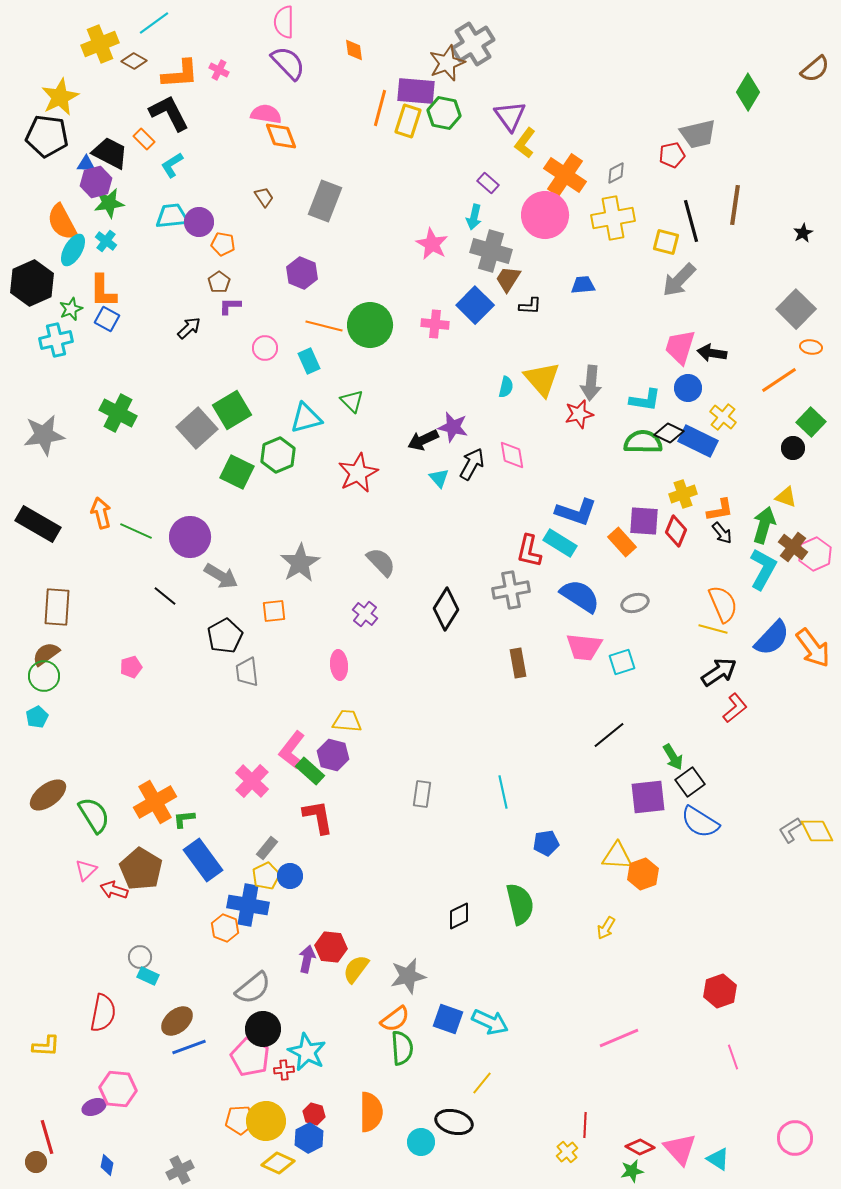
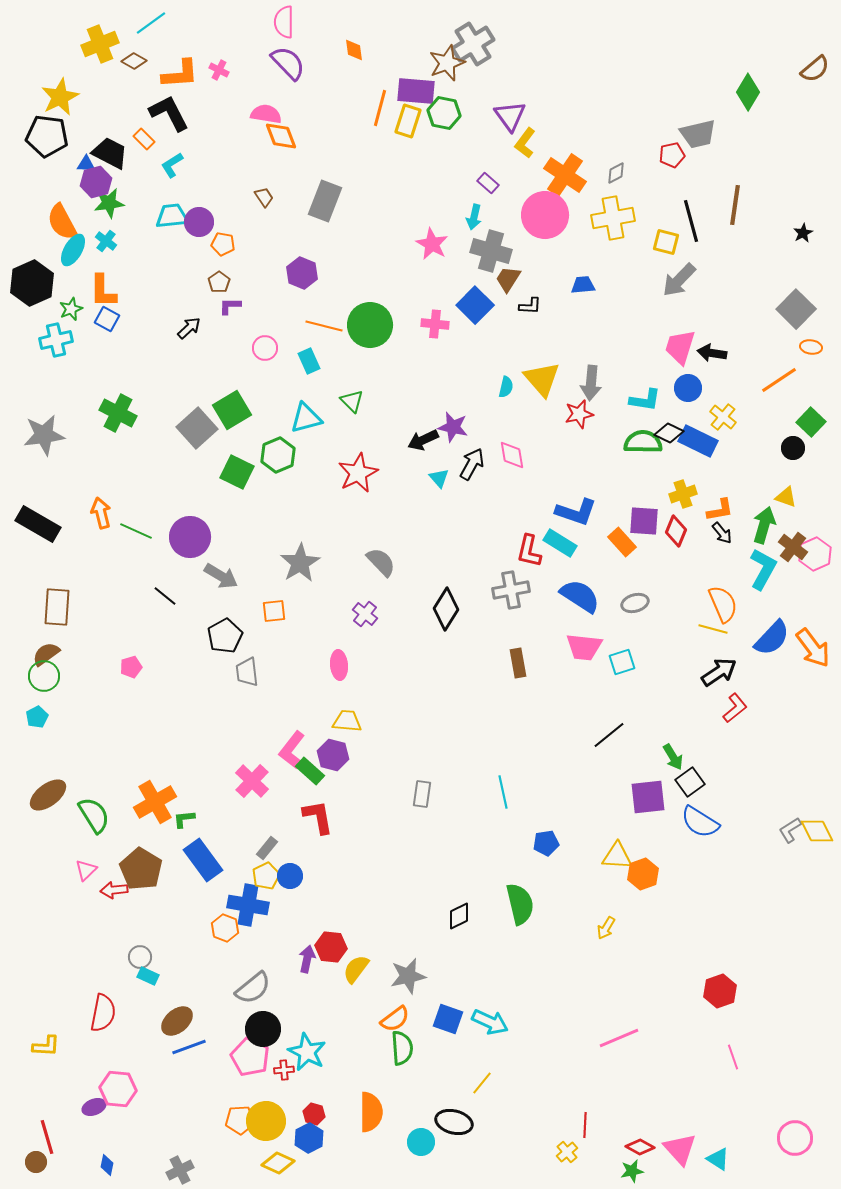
cyan line at (154, 23): moved 3 px left
red arrow at (114, 890): rotated 24 degrees counterclockwise
